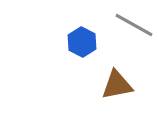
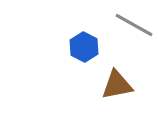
blue hexagon: moved 2 px right, 5 px down
